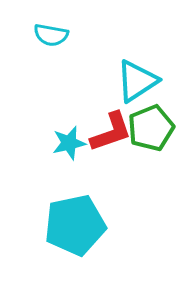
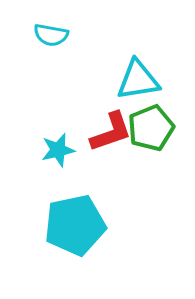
cyan triangle: moved 1 px right, 1 px up; rotated 24 degrees clockwise
cyan star: moved 11 px left, 7 px down
